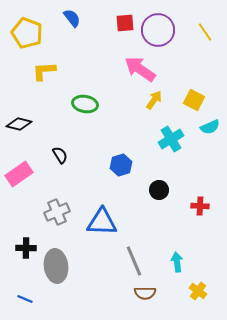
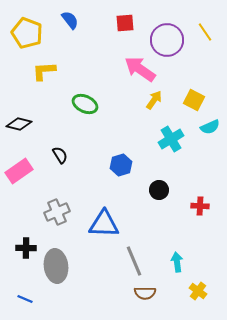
blue semicircle: moved 2 px left, 2 px down
purple circle: moved 9 px right, 10 px down
green ellipse: rotated 15 degrees clockwise
pink rectangle: moved 3 px up
blue triangle: moved 2 px right, 2 px down
